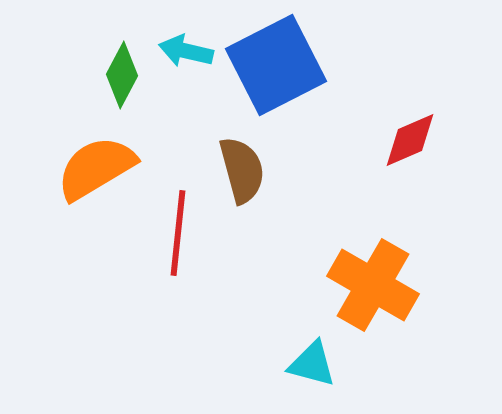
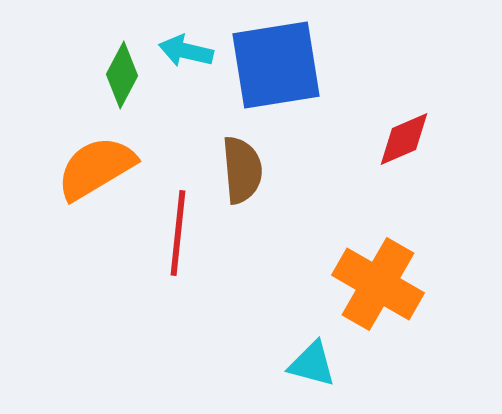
blue square: rotated 18 degrees clockwise
red diamond: moved 6 px left, 1 px up
brown semicircle: rotated 10 degrees clockwise
orange cross: moved 5 px right, 1 px up
